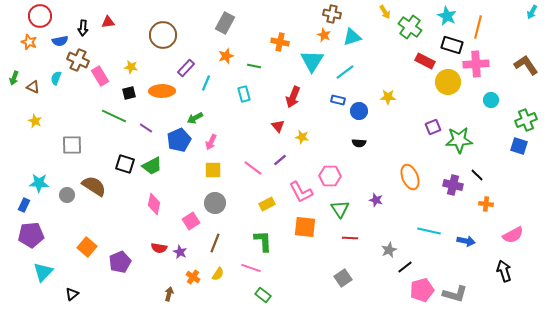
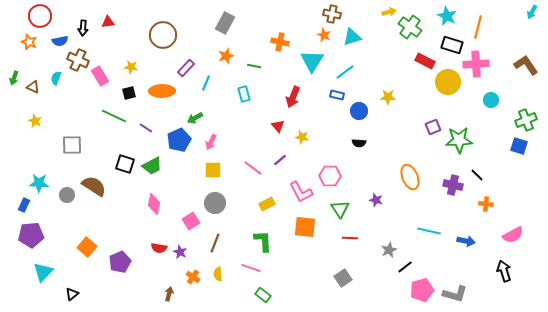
yellow arrow at (385, 12): moved 4 px right; rotated 72 degrees counterclockwise
blue rectangle at (338, 100): moved 1 px left, 5 px up
yellow semicircle at (218, 274): rotated 144 degrees clockwise
